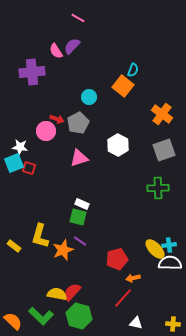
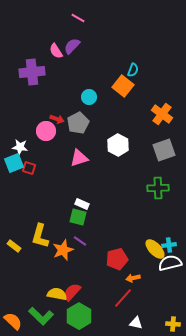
white semicircle: rotated 15 degrees counterclockwise
green hexagon: rotated 15 degrees clockwise
